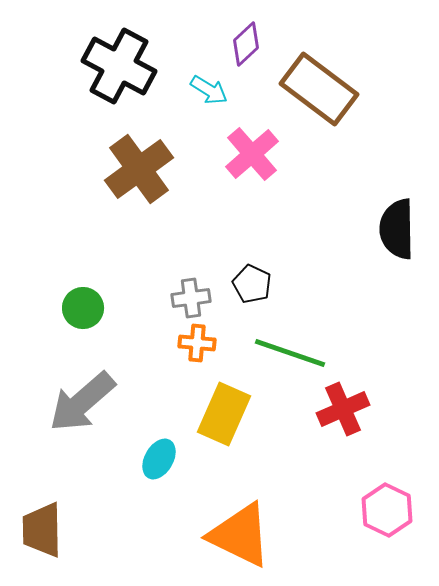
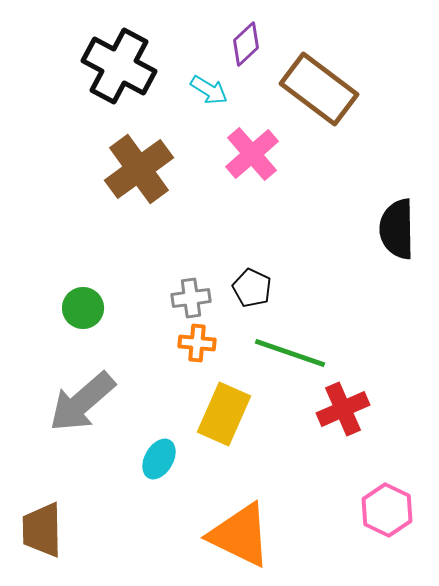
black pentagon: moved 4 px down
